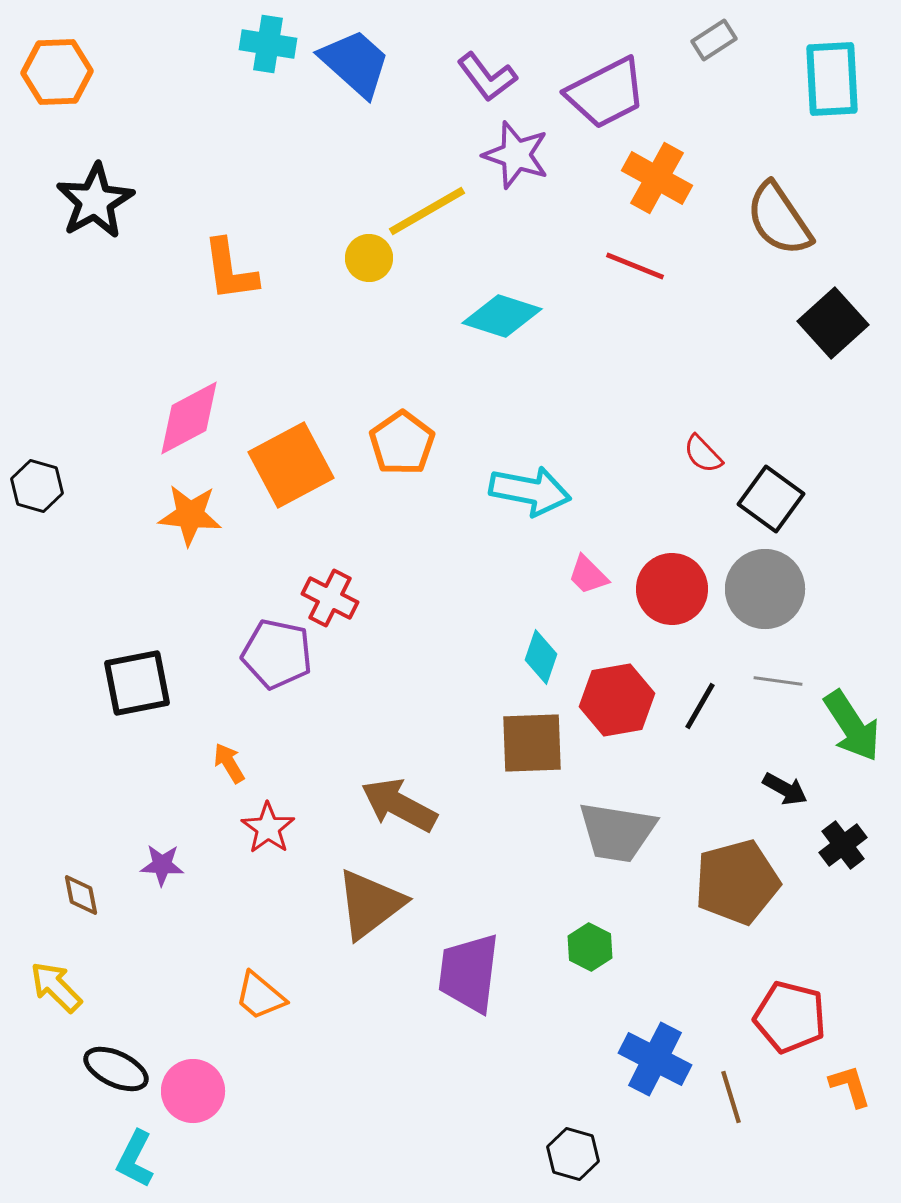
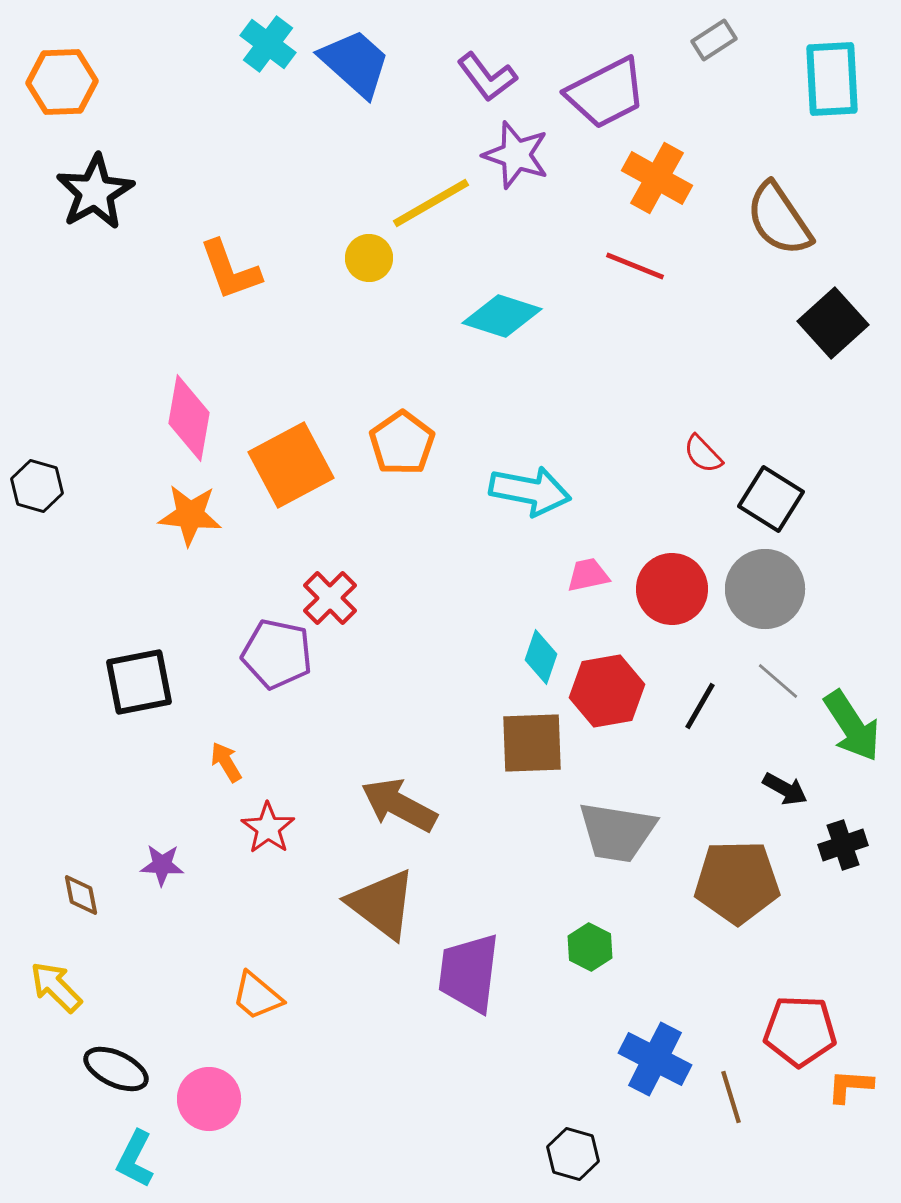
cyan cross at (268, 44): rotated 28 degrees clockwise
orange hexagon at (57, 72): moved 5 px right, 10 px down
black star at (95, 201): moved 9 px up
yellow line at (427, 211): moved 4 px right, 8 px up
orange L-shape at (230, 270): rotated 12 degrees counterclockwise
pink diamond at (189, 418): rotated 52 degrees counterclockwise
black square at (771, 499): rotated 4 degrees counterclockwise
pink trapezoid at (588, 575): rotated 123 degrees clockwise
red cross at (330, 598): rotated 18 degrees clockwise
gray line at (778, 681): rotated 33 degrees clockwise
black square at (137, 683): moved 2 px right, 1 px up
red hexagon at (617, 700): moved 10 px left, 9 px up
orange arrow at (229, 763): moved 3 px left, 1 px up
black cross at (843, 845): rotated 18 degrees clockwise
brown pentagon at (737, 882): rotated 14 degrees clockwise
brown triangle at (370, 904): moved 12 px right; rotated 46 degrees counterclockwise
orange trapezoid at (260, 996): moved 3 px left
red pentagon at (790, 1017): moved 10 px right, 14 px down; rotated 12 degrees counterclockwise
orange L-shape at (850, 1086): rotated 69 degrees counterclockwise
pink circle at (193, 1091): moved 16 px right, 8 px down
